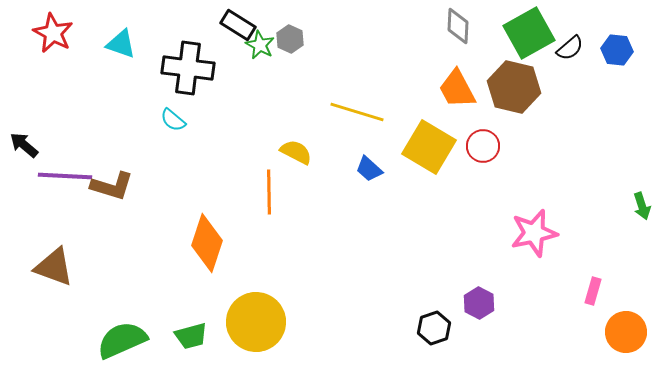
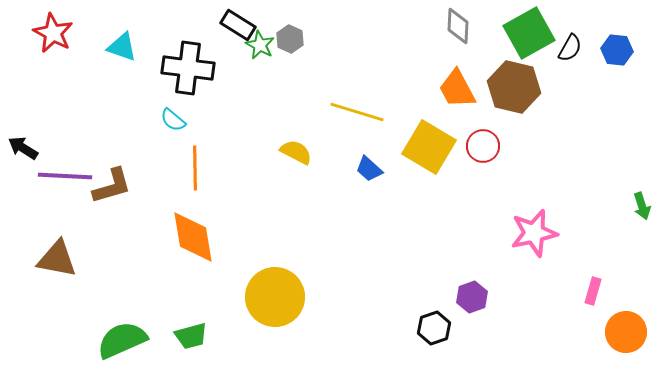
cyan triangle: moved 1 px right, 3 px down
black semicircle: rotated 20 degrees counterclockwise
black arrow: moved 1 px left, 3 px down; rotated 8 degrees counterclockwise
brown L-shape: rotated 33 degrees counterclockwise
orange line: moved 74 px left, 24 px up
orange diamond: moved 14 px left, 6 px up; rotated 28 degrees counterclockwise
brown triangle: moved 3 px right, 8 px up; rotated 9 degrees counterclockwise
purple hexagon: moved 7 px left, 6 px up; rotated 12 degrees clockwise
yellow circle: moved 19 px right, 25 px up
